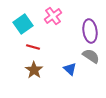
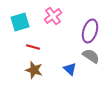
cyan square: moved 3 px left, 2 px up; rotated 18 degrees clockwise
purple ellipse: rotated 25 degrees clockwise
brown star: rotated 18 degrees counterclockwise
